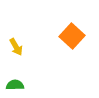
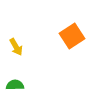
orange square: rotated 15 degrees clockwise
